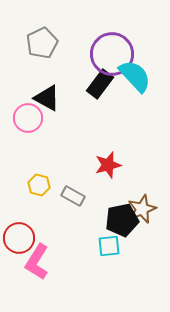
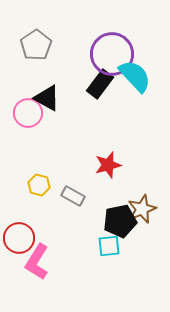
gray pentagon: moved 6 px left, 2 px down; rotated 8 degrees counterclockwise
pink circle: moved 5 px up
black pentagon: moved 2 px left, 1 px down
